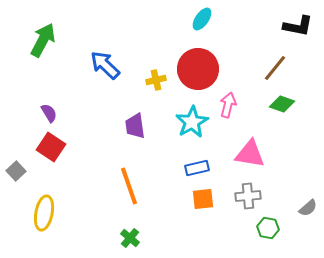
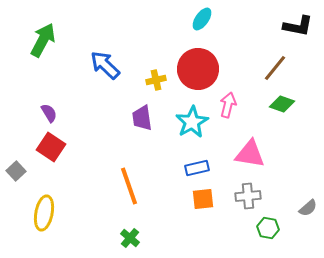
purple trapezoid: moved 7 px right, 8 px up
